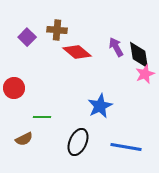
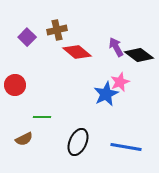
brown cross: rotated 18 degrees counterclockwise
black diamond: rotated 44 degrees counterclockwise
pink star: moved 25 px left, 8 px down
red circle: moved 1 px right, 3 px up
blue star: moved 6 px right, 12 px up
